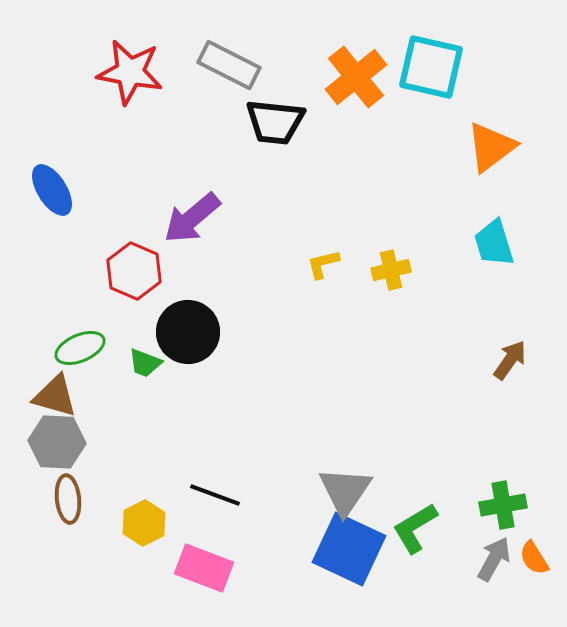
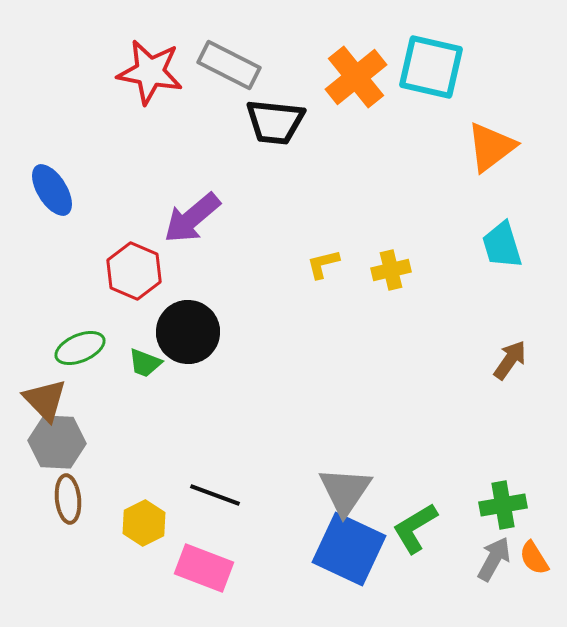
red star: moved 20 px right
cyan trapezoid: moved 8 px right, 2 px down
brown triangle: moved 10 px left, 4 px down; rotated 30 degrees clockwise
